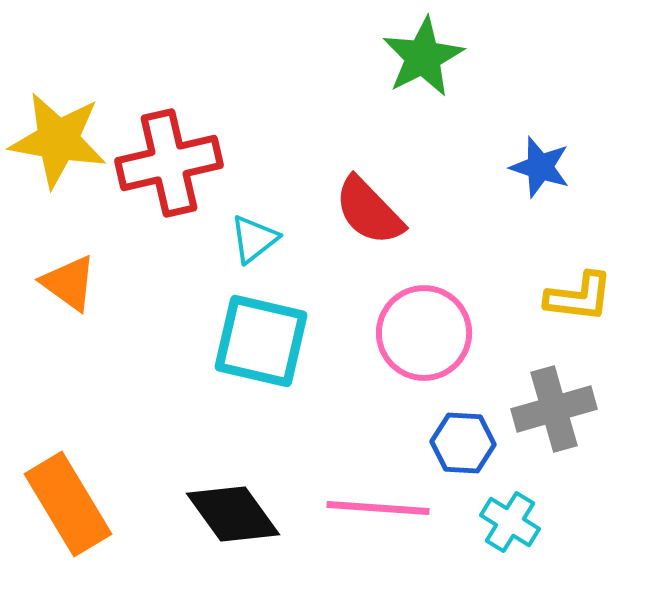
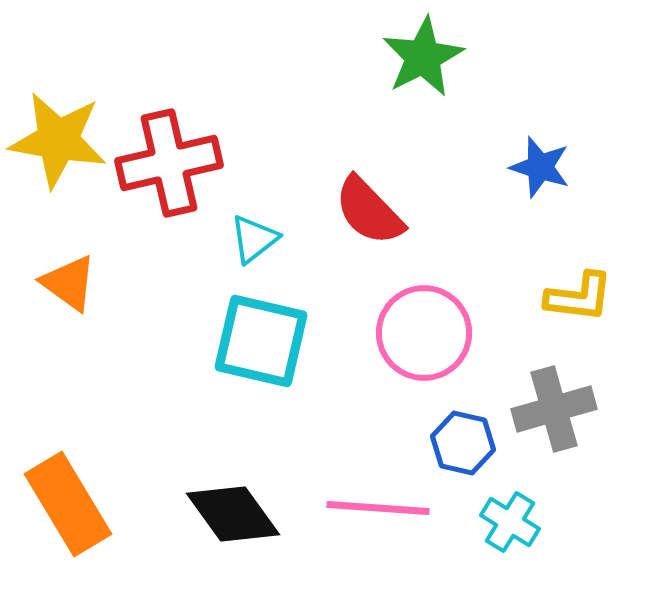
blue hexagon: rotated 10 degrees clockwise
